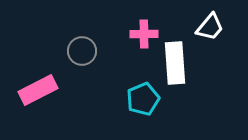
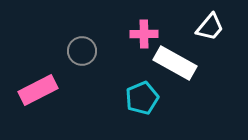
white rectangle: rotated 57 degrees counterclockwise
cyan pentagon: moved 1 px left, 1 px up
